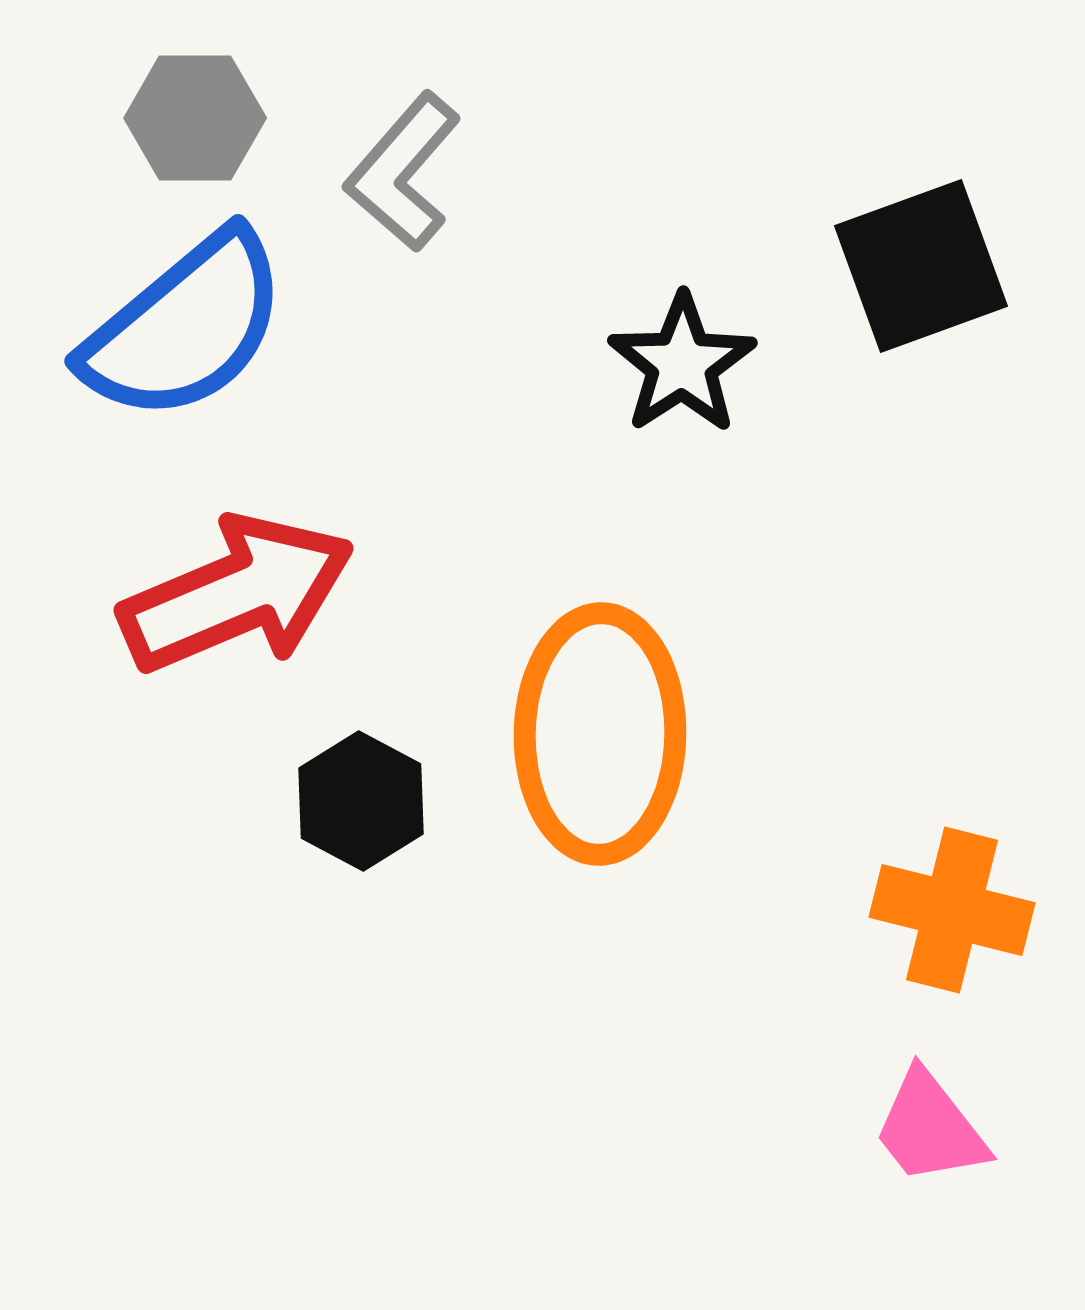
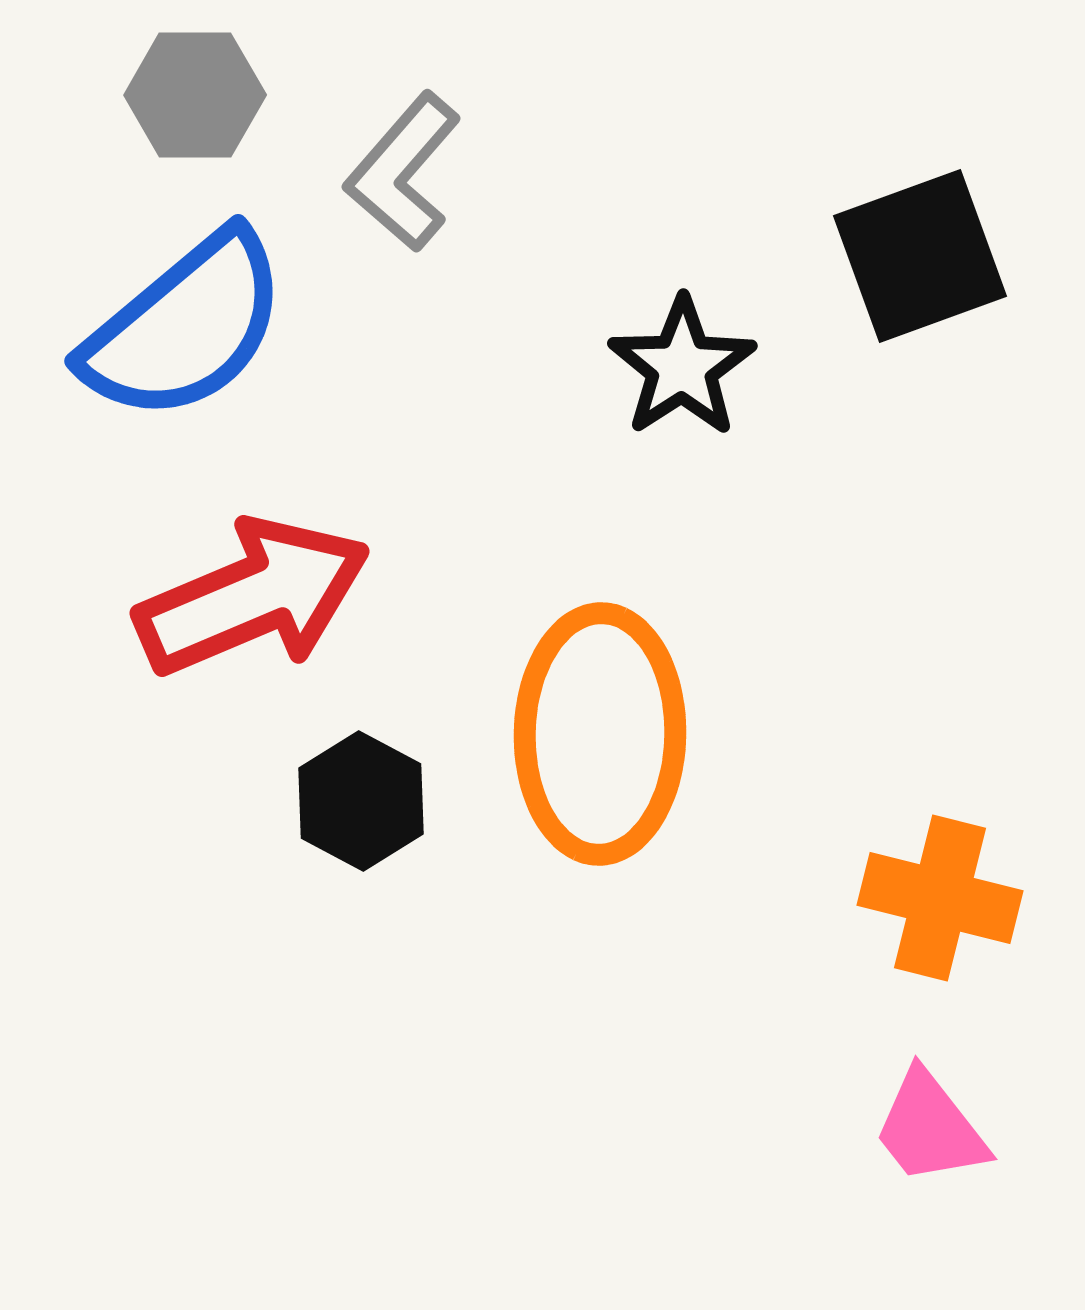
gray hexagon: moved 23 px up
black square: moved 1 px left, 10 px up
black star: moved 3 px down
red arrow: moved 16 px right, 3 px down
orange cross: moved 12 px left, 12 px up
